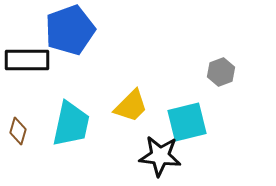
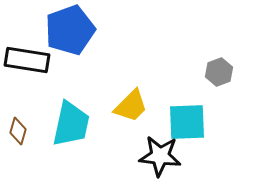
black rectangle: rotated 9 degrees clockwise
gray hexagon: moved 2 px left
cyan square: rotated 12 degrees clockwise
